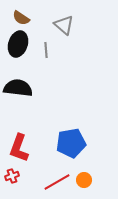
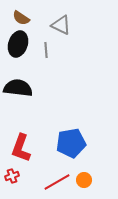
gray triangle: moved 3 px left; rotated 15 degrees counterclockwise
red L-shape: moved 2 px right
